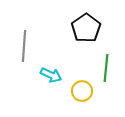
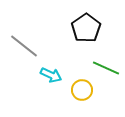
gray line: rotated 56 degrees counterclockwise
green line: rotated 72 degrees counterclockwise
yellow circle: moved 1 px up
